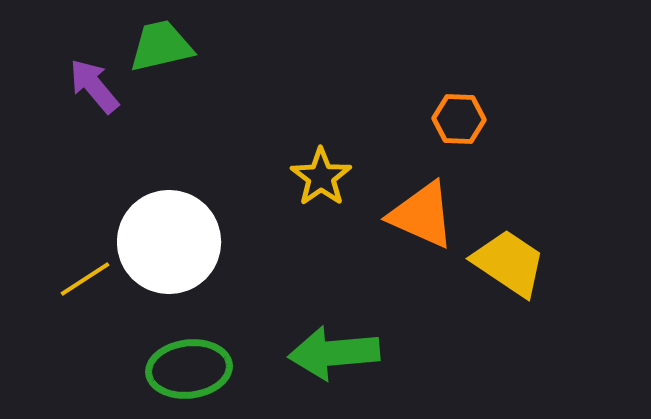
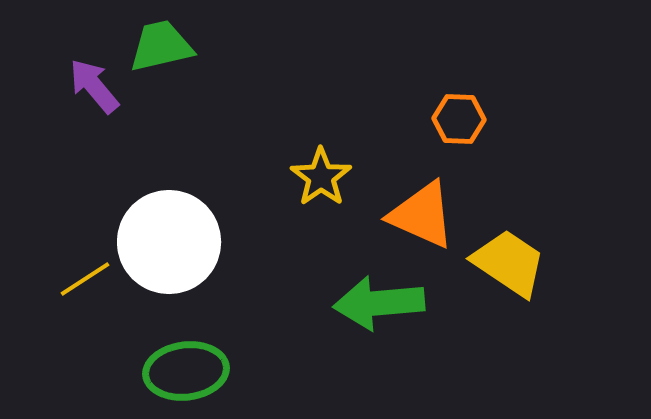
green arrow: moved 45 px right, 50 px up
green ellipse: moved 3 px left, 2 px down
